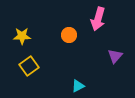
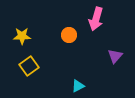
pink arrow: moved 2 px left
